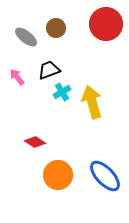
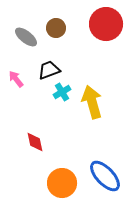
pink arrow: moved 1 px left, 2 px down
red diamond: rotated 45 degrees clockwise
orange circle: moved 4 px right, 8 px down
